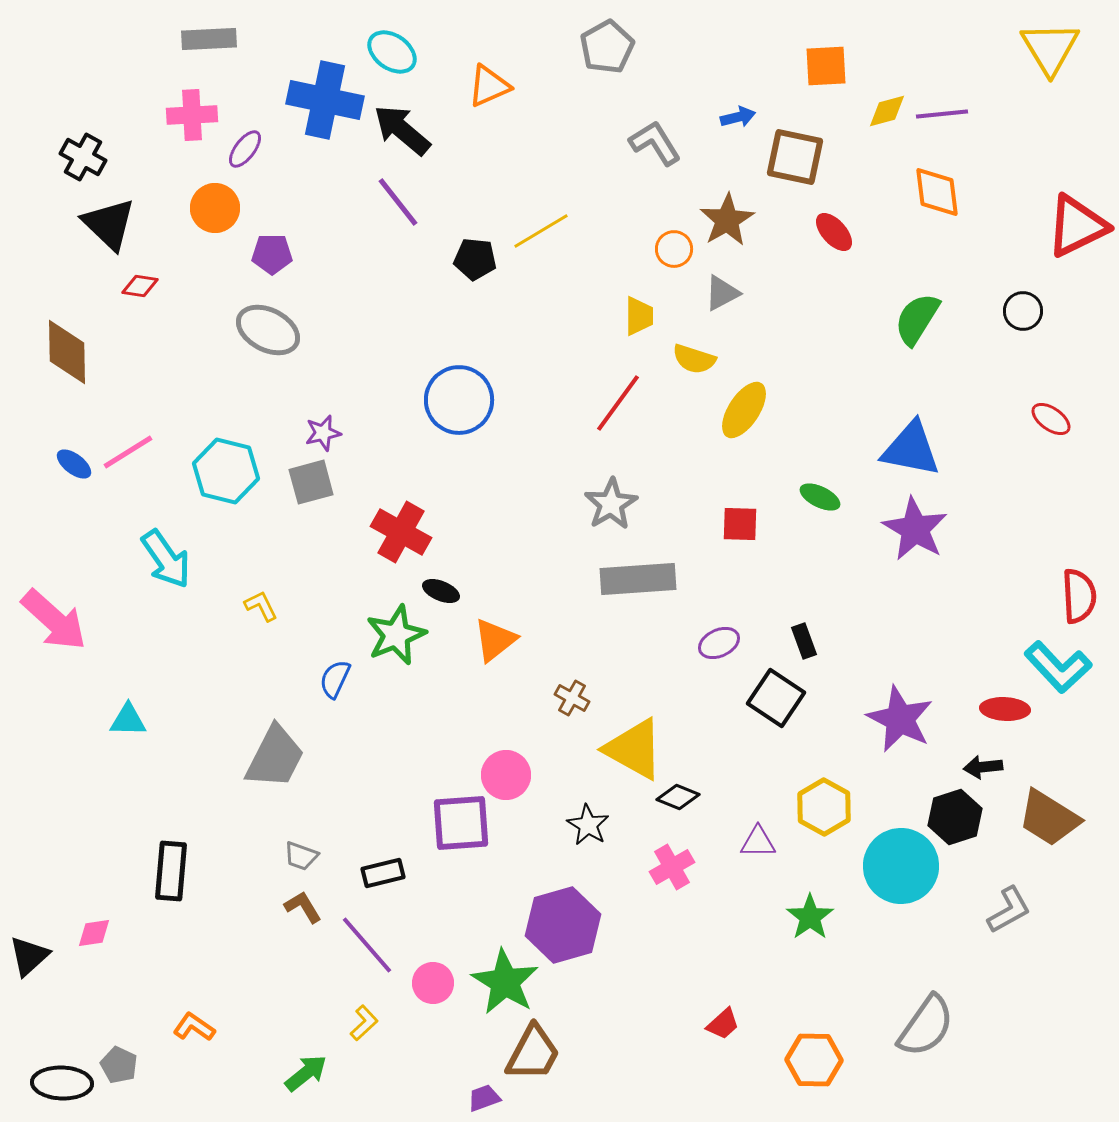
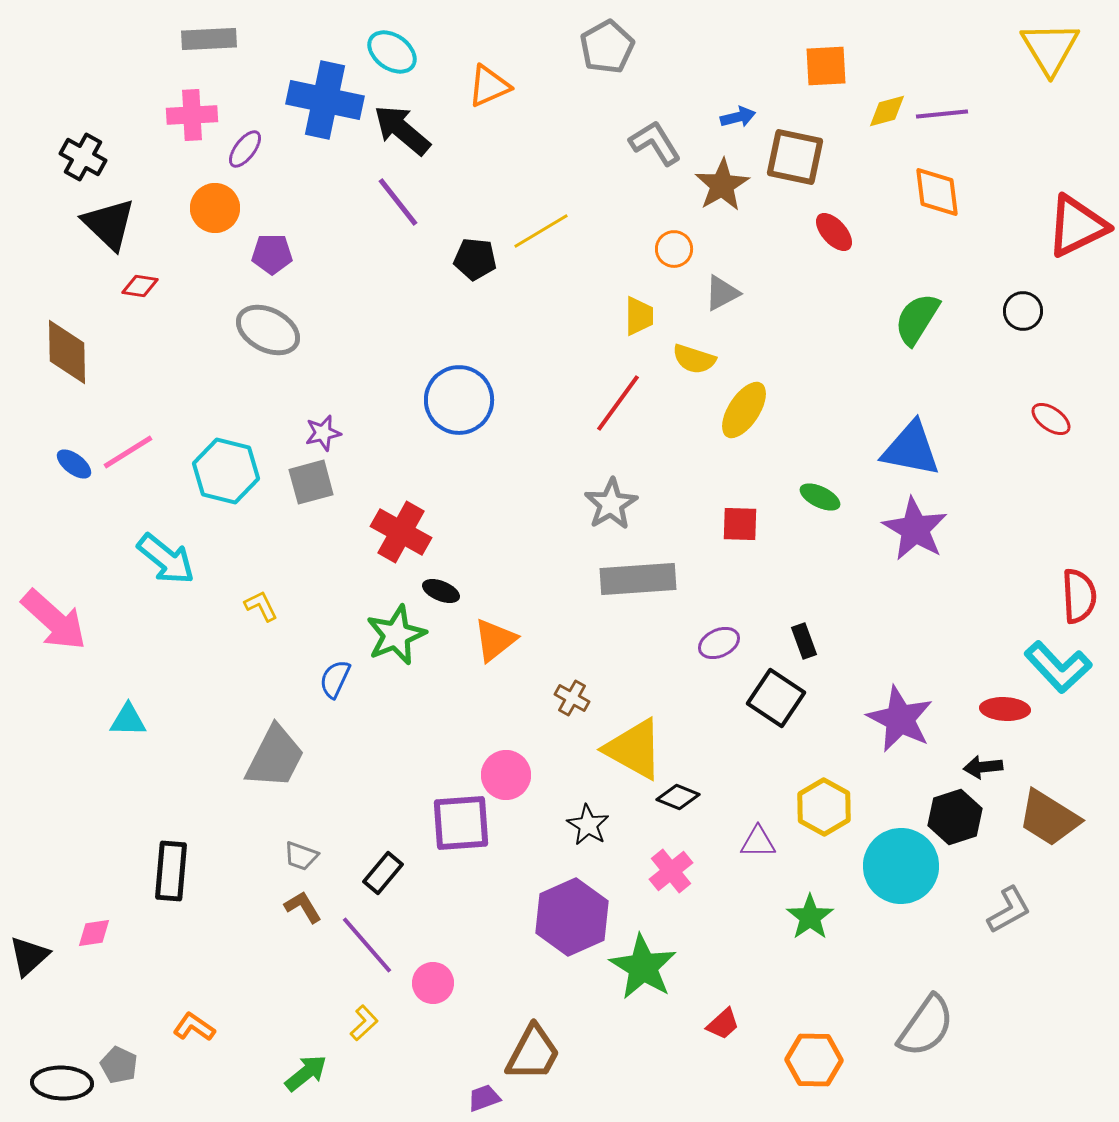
brown star at (727, 220): moved 5 px left, 35 px up
cyan arrow at (166, 559): rotated 16 degrees counterclockwise
pink cross at (672, 867): moved 1 px left, 4 px down; rotated 9 degrees counterclockwise
black rectangle at (383, 873): rotated 36 degrees counterclockwise
purple hexagon at (563, 925): moved 9 px right, 8 px up; rotated 8 degrees counterclockwise
green star at (505, 982): moved 138 px right, 15 px up
